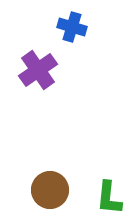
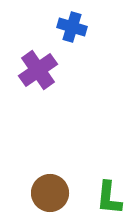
brown circle: moved 3 px down
